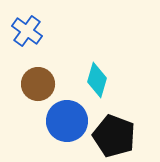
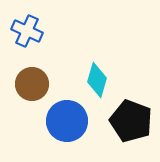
blue cross: rotated 12 degrees counterclockwise
brown circle: moved 6 px left
black pentagon: moved 17 px right, 15 px up
